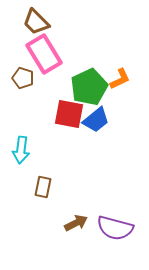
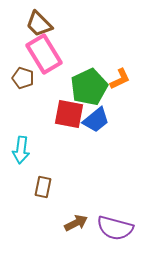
brown trapezoid: moved 3 px right, 2 px down
